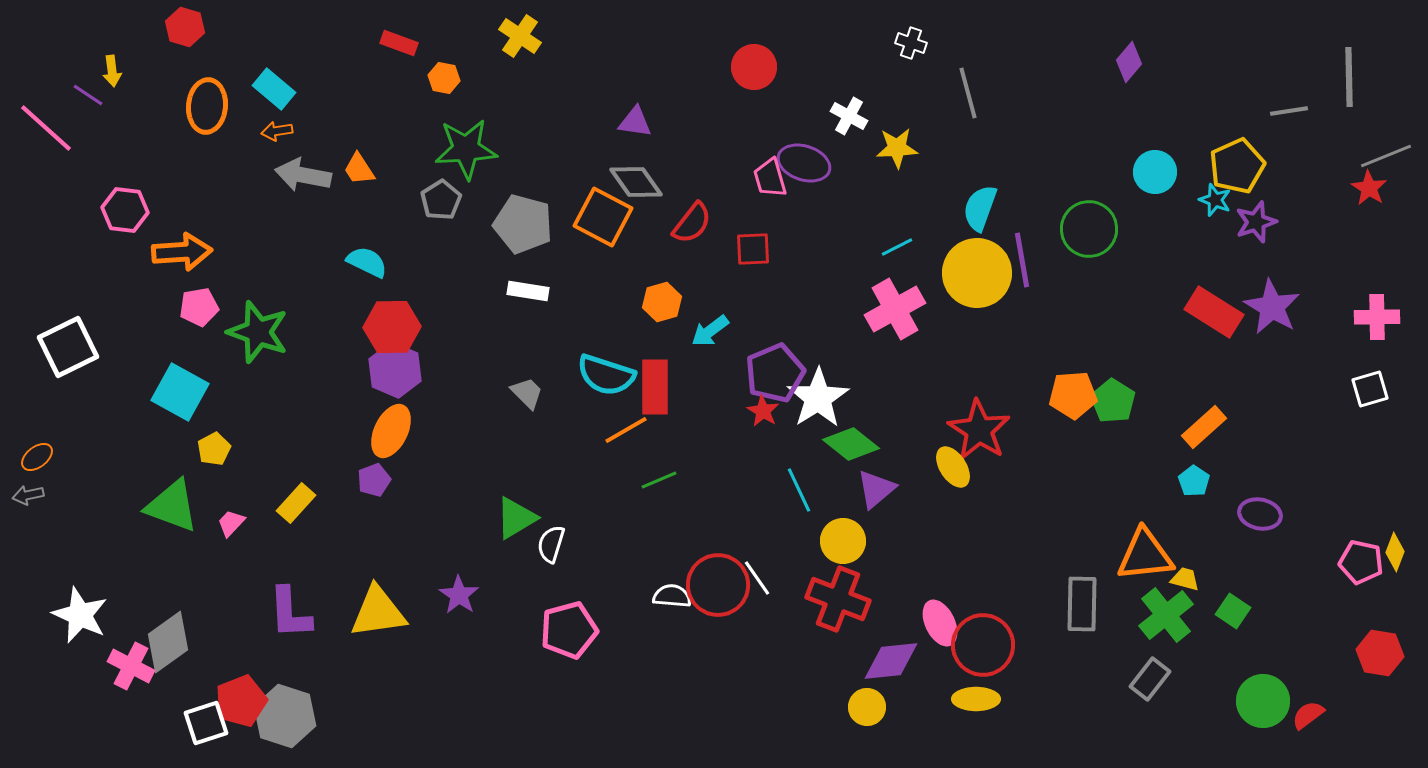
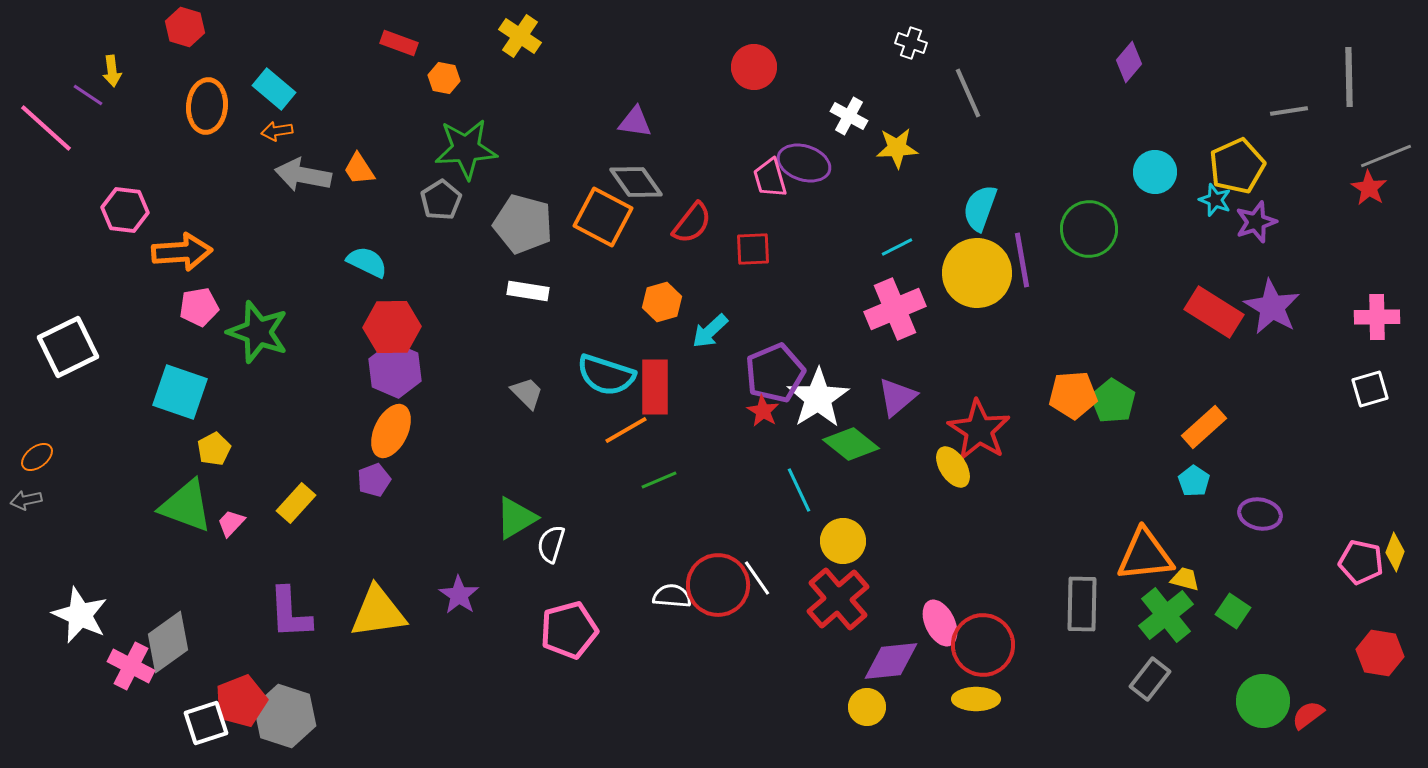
gray line at (968, 93): rotated 9 degrees counterclockwise
pink cross at (895, 309): rotated 6 degrees clockwise
cyan arrow at (710, 331): rotated 6 degrees counterclockwise
cyan square at (180, 392): rotated 10 degrees counterclockwise
purple triangle at (876, 489): moved 21 px right, 92 px up
gray arrow at (28, 495): moved 2 px left, 5 px down
green triangle at (172, 506): moved 14 px right
red cross at (838, 599): rotated 28 degrees clockwise
